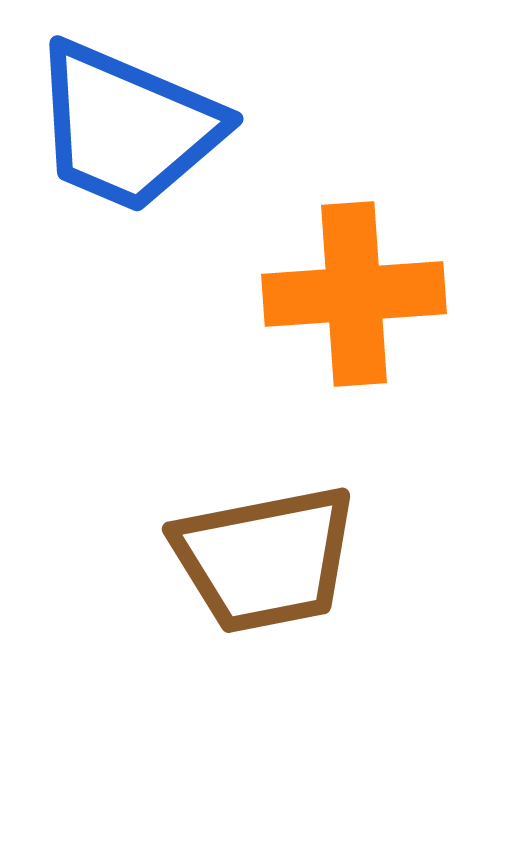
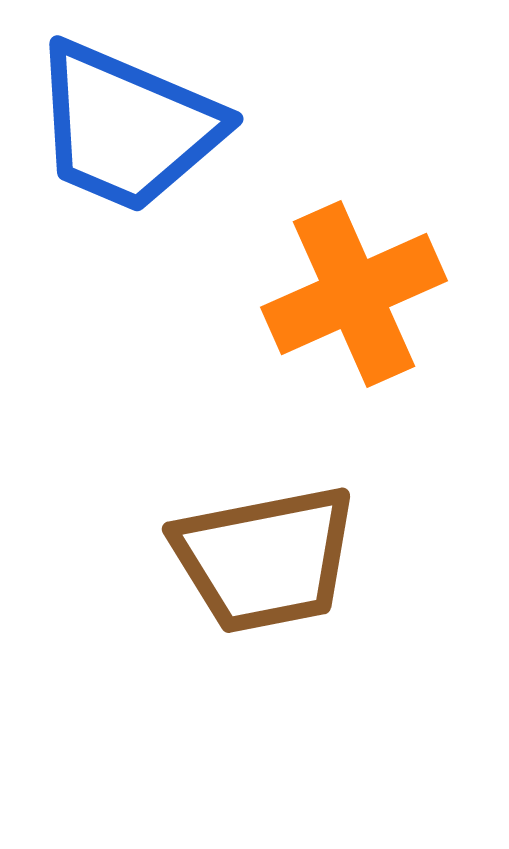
orange cross: rotated 20 degrees counterclockwise
